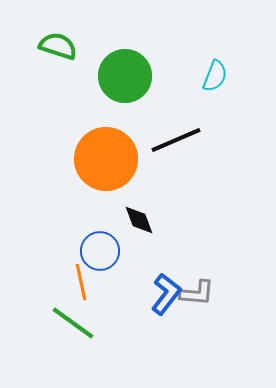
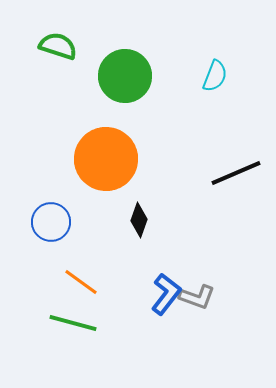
black line: moved 60 px right, 33 px down
black diamond: rotated 40 degrees clockwise
blue circle: moved 49 px left, 29 px up
orange line: rotated 42 degrees counterclockwise
gray L-shape: moved 4 px down; rotated 15 degrees clockwise
green line: rotated 21 degrees counterclockwise
